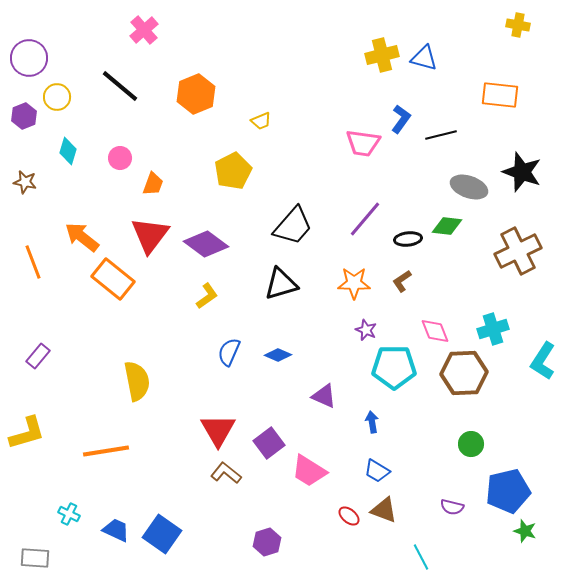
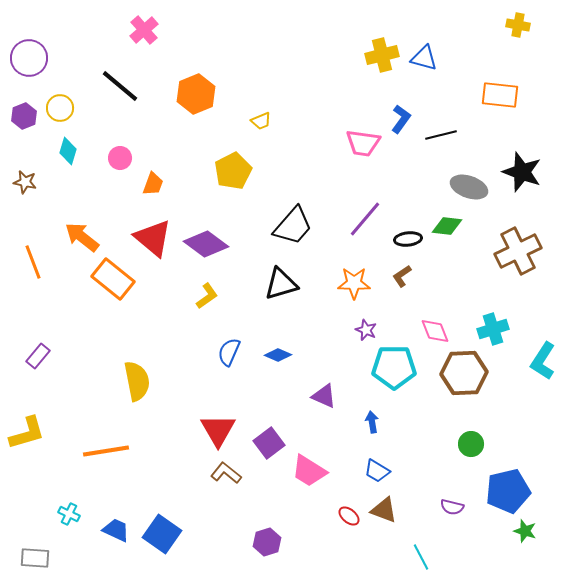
yellow circle at (57, 97): moved 3 px right, 11 px down
red triangle at (150, 235): moved 3 px right, 3 px down; rotated 27 degrees counterclockwise
brown L-shape at (402, 281): moved 5 px up
